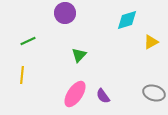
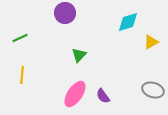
cyan diamond: moved 1 px right, 2 px down
green line: moved 8 px left, 3 px up
gray ellipse: moved 1 px left, 3 px up
